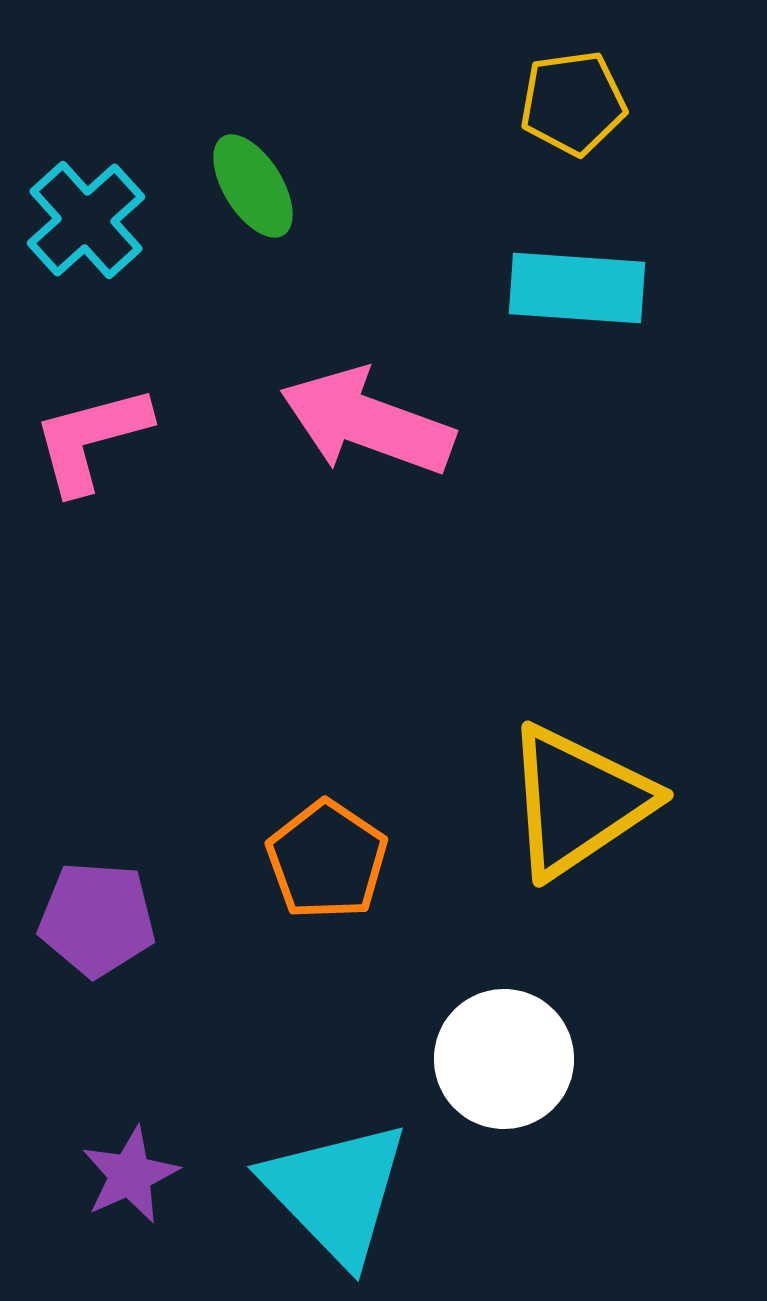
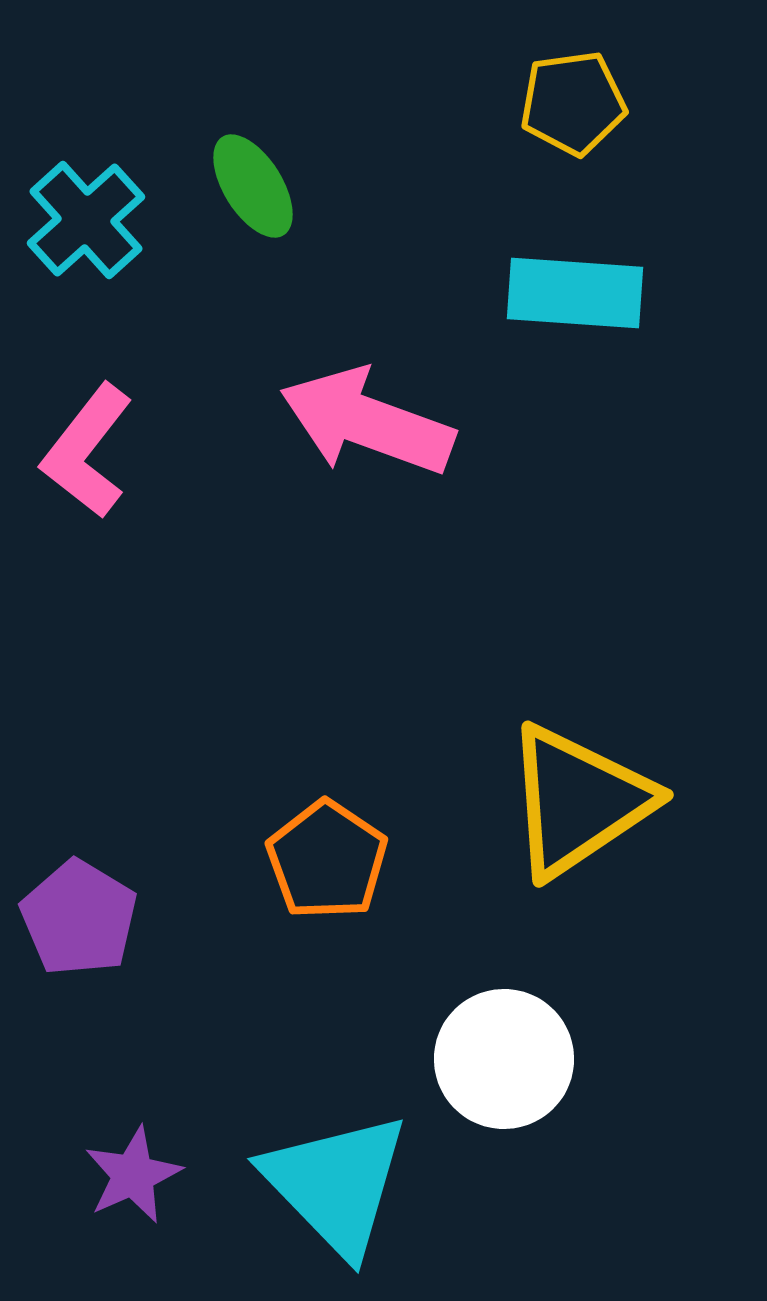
cyan rectangle: moved 2 px left, 5 px down
pink L-shape: moved 4 px left, 12 px down; rotated 37 degrees counterclockwise
purple pentagon: moved 18 px left, 1 px up; rotated 27 degrees clockwise
purple star: moved 3 px right
cyan triangle: moved 8 px up
